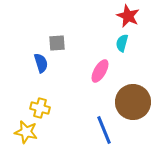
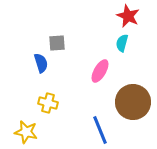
yellow cross: moved 8 px right, 5 px up
blue line: moved 4 px left
